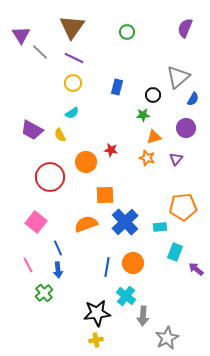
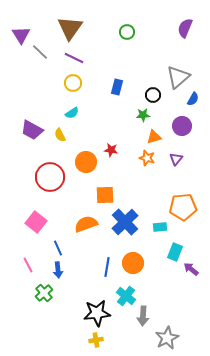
brown triangle at (72, 27): moved 2 px left, 1 px down
purple circle at (186, 128): moved 4 px left, 2 px up
purple arrow at (196, 269): moved 5 px left
